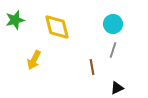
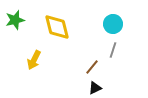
brown line: rotated 49 degrees clockwise
black triangle: moved 22 px left
